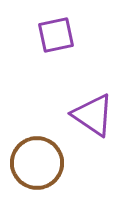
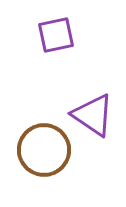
brown circle: moved 7 px right, 13 px up
